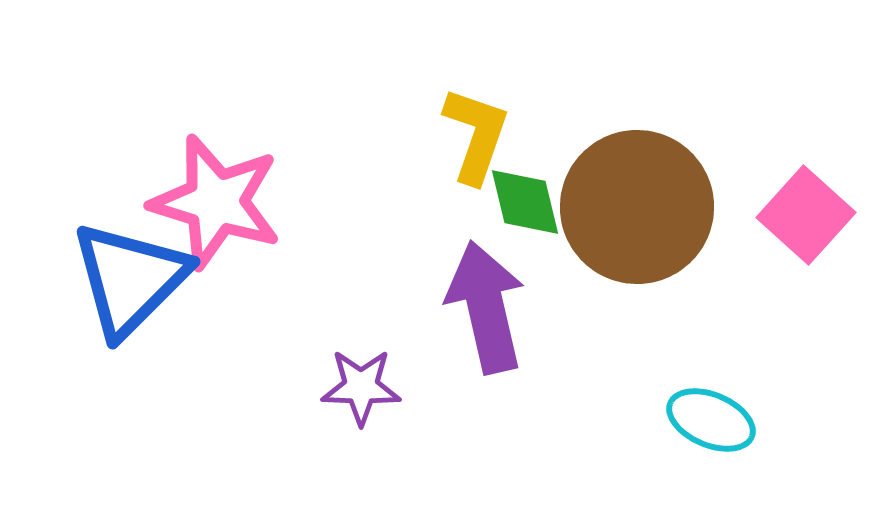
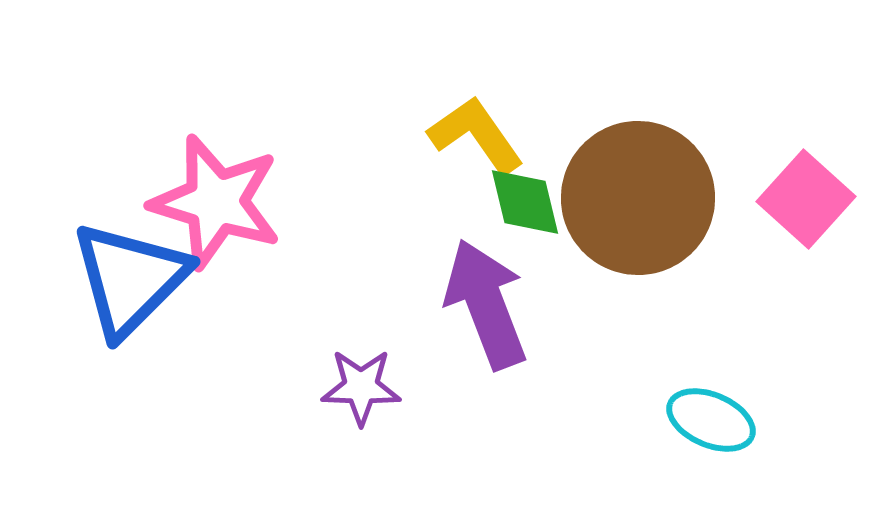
yellow L-shape: rotated 54 degrees counterclockwise
brown circle: moved 1 px right, 9 px up
pink square: moved 16 px up
purple arrow: moved 3 px up; rotated 8 degrees counterclockwise
